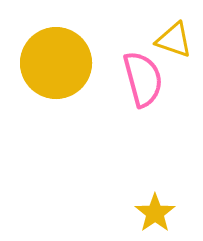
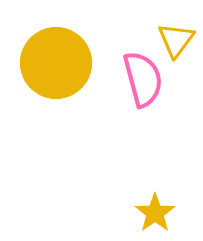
yellow triangle: moved 2 px right; rotated 48 degrees clockwise
